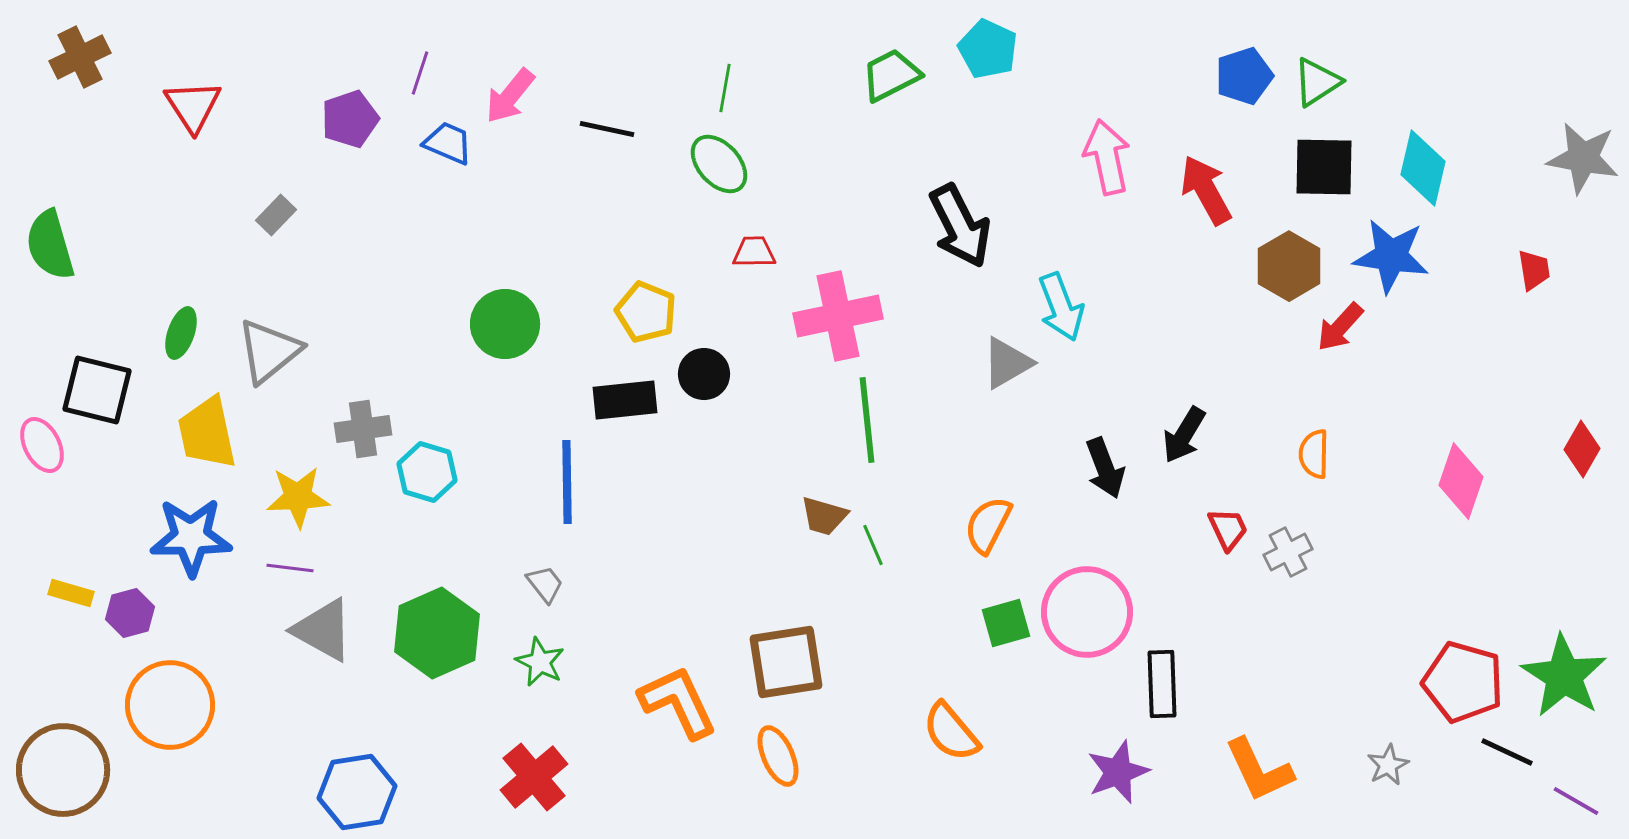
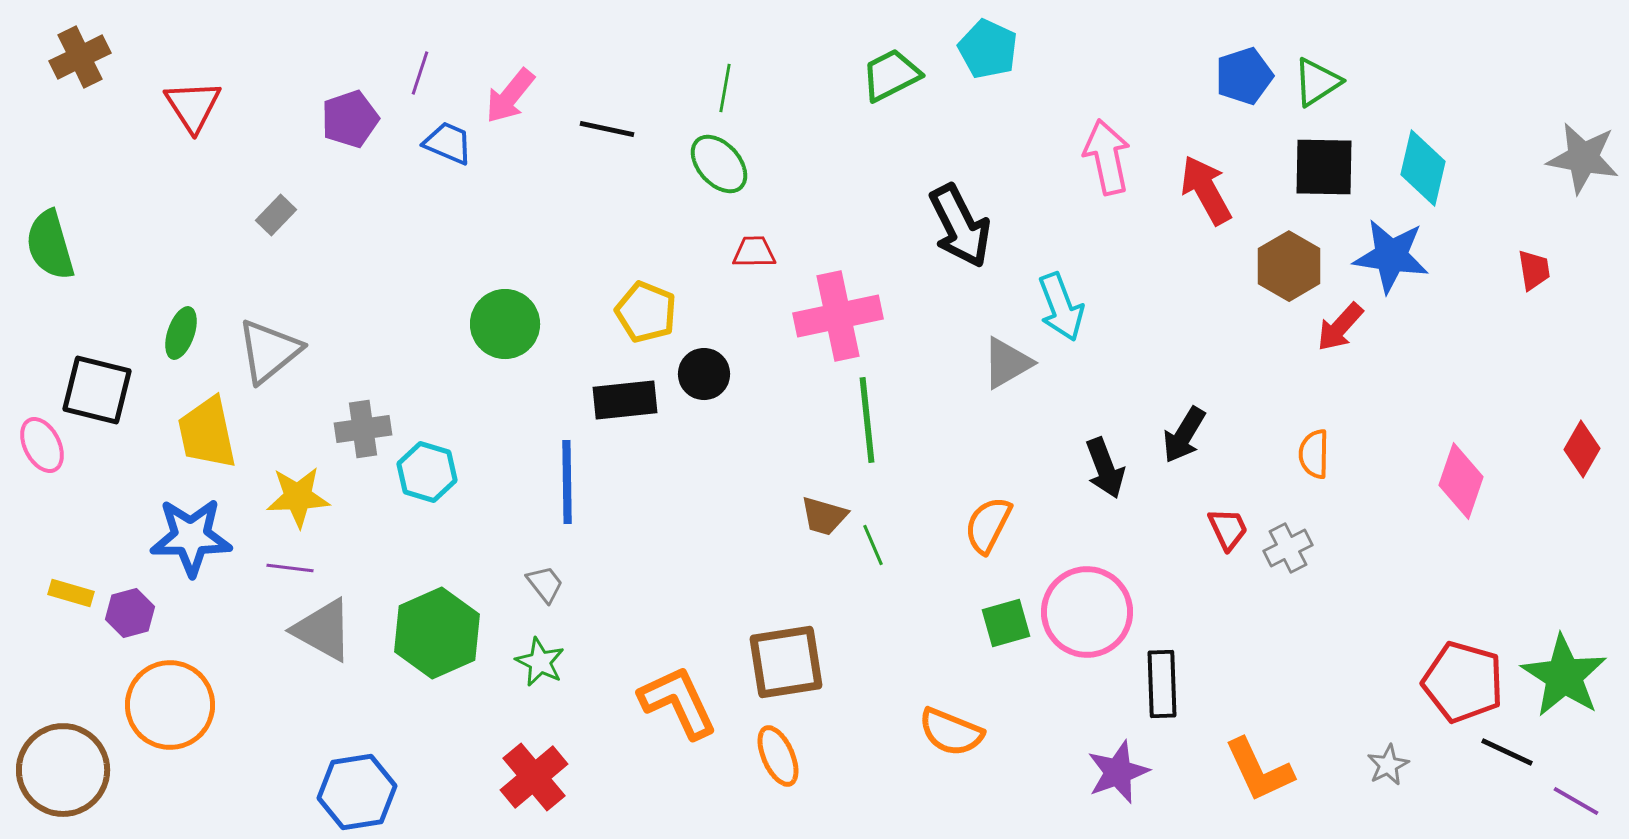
gray cross at (1288, 552): moved 4 px up
orange semicircle at (951, 732): rotated 28 degrees counterclockwise
